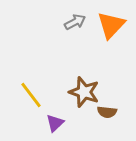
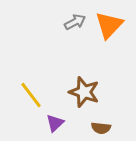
orange triangle: moved 2 px left
brown semicircle: moved 6 px left, 16 px down
